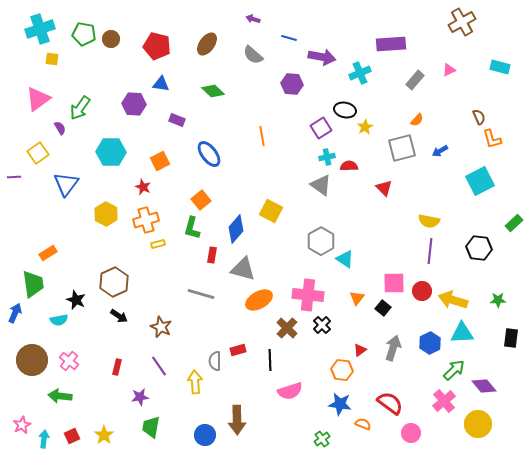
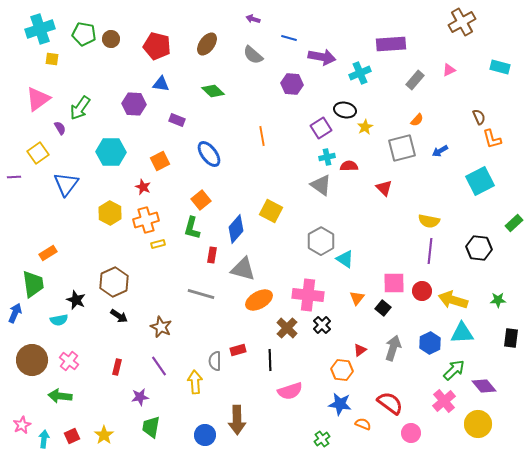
yellow hexagon at (106, 214): moved 4 px right, 1 px up
